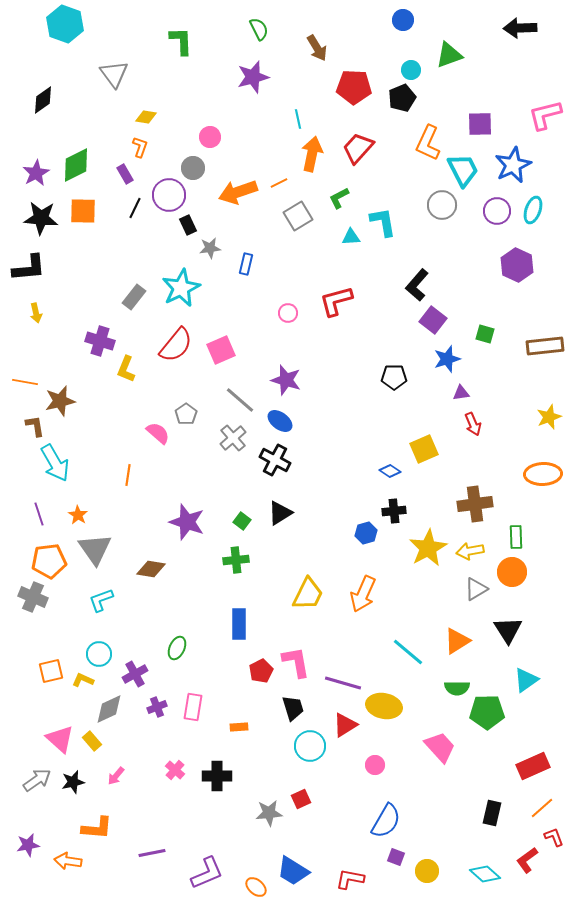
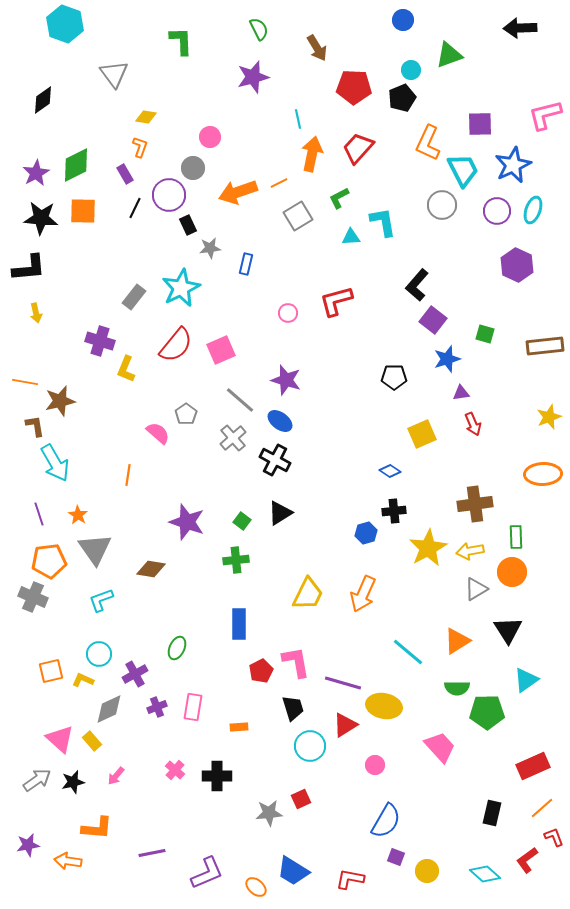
yellow square at (424, 449): moved 2 px left, 15 px up
